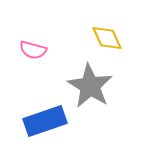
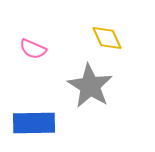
pink semicircle: moved 1 px up; rotated 8 degrees clockwise
blue rectangle: moved 11 px left, 2 px down; rotated 18 degrees clockwise
